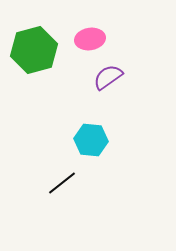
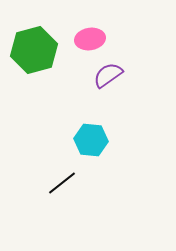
purple semicircle: moved 2 px up
